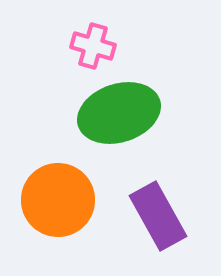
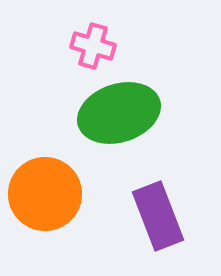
orange circle: moved 13 px left, 6 px up
purple rectangle: rotated 8 degrees clockwise
